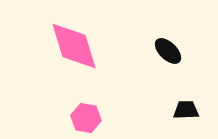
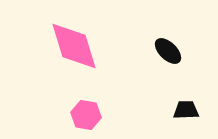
pink hexagon: moved 3 px up
